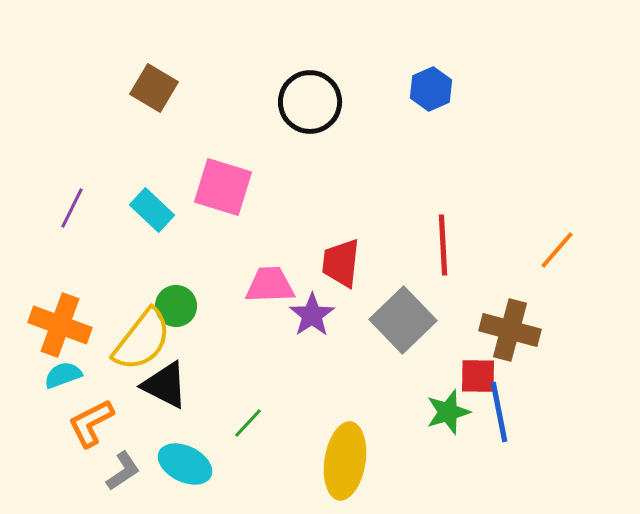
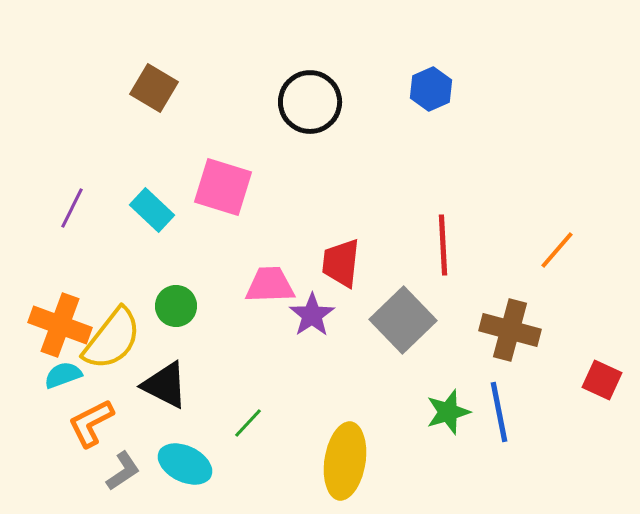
yellow semicircle: moved 30 px left, 1 px up
red square: moved 124 px right, 4 px down; rotated 24 degrees clockwise
